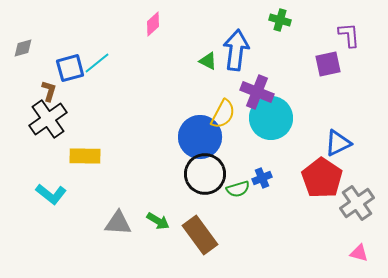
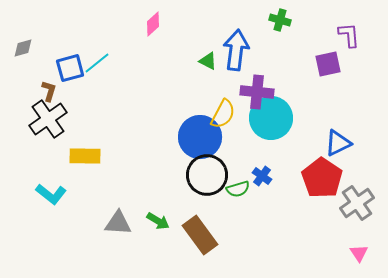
purple cross: rotated 16 degrees counterclockwise
black circle: moved 2 px right, 1 px down
blue cross: moved 2 px up; rotated 30 degrees counterclockwise
pink triangle: rotated 42 degrees clockwise
